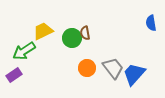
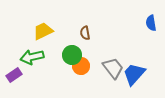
green circle: moved 17 px down
green arrow: moved 8 px right, 6 px down; rotated 20 degrees clockwise
orange circle: moved 6 px left, 2 px up
